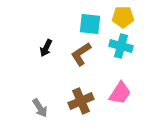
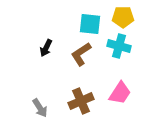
cyan cross: moved 2 px left
